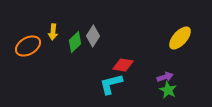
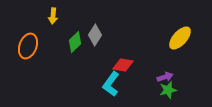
yellow arrow: moved 16 px up
gray diamond: moved 2 px right, 1 px up
orange ellipse: rotated 40 degrees counterclockwise
cyan L-shape: rotated 40 degrees counterclockwise
green star: rotated 30 degrees clockwise
